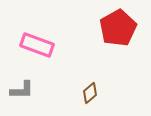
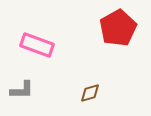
brown diamond: rotated 25 degrees clockwise
